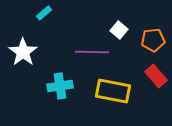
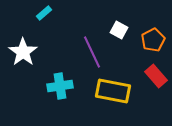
white square: rotated 12 degrees counterclockwise
orange pentagon: rotated 20 degrees counterclockwise
purple line: rotated 64 degrees clockwise
